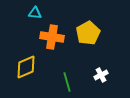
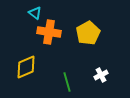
cyan triangle: rotated 32 degrees clockwise
orange cross: moved 3 px left, 5 px up
